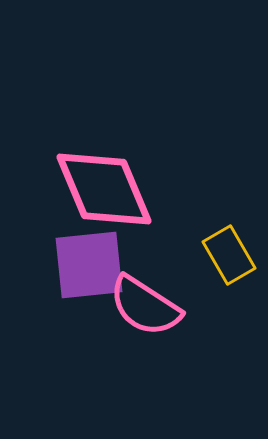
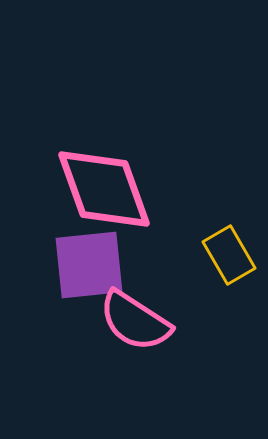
pink diamond: rotated 3 degrees clockwise
pink semicircle: moved 10 px left, 15 px down
